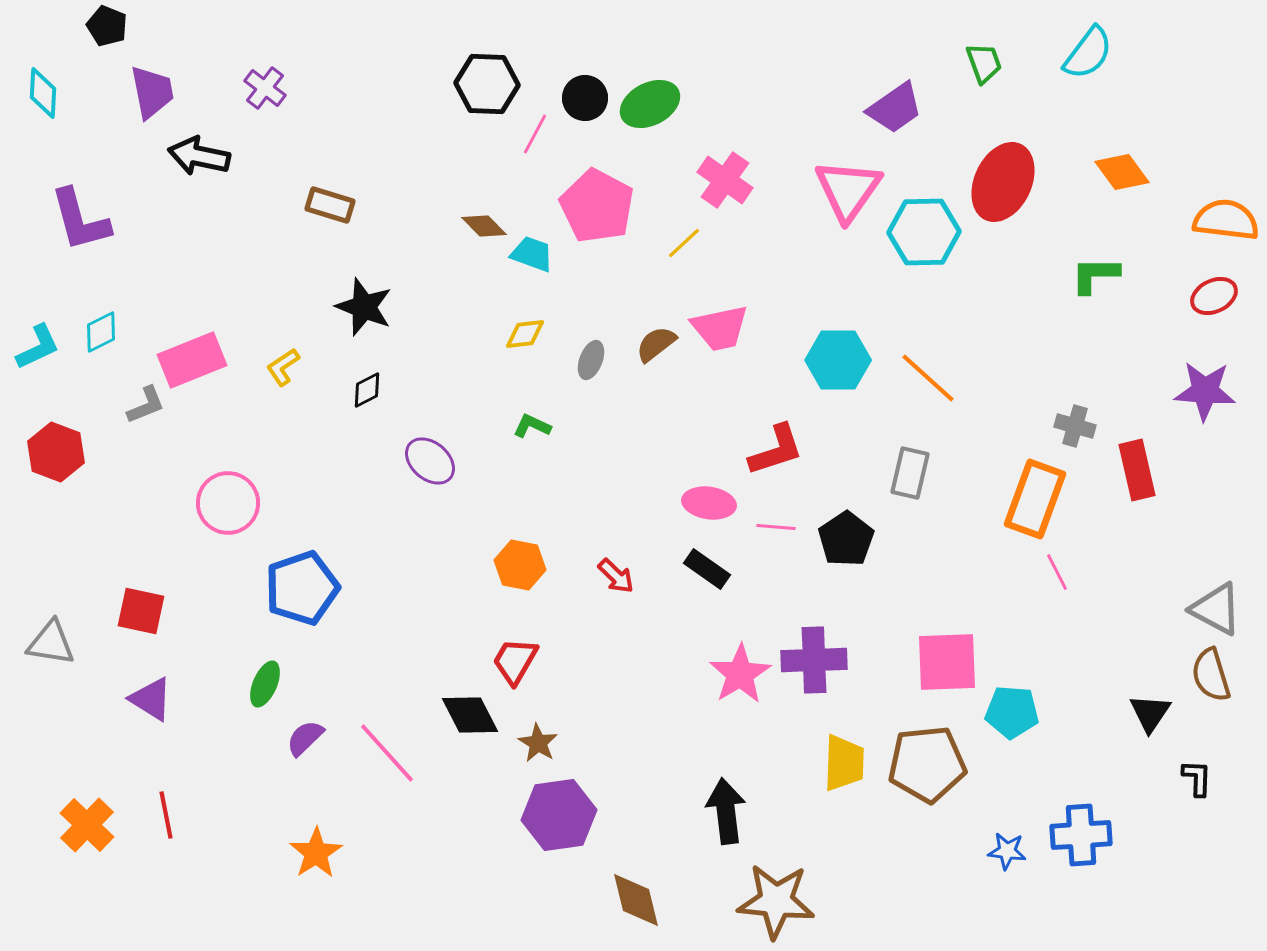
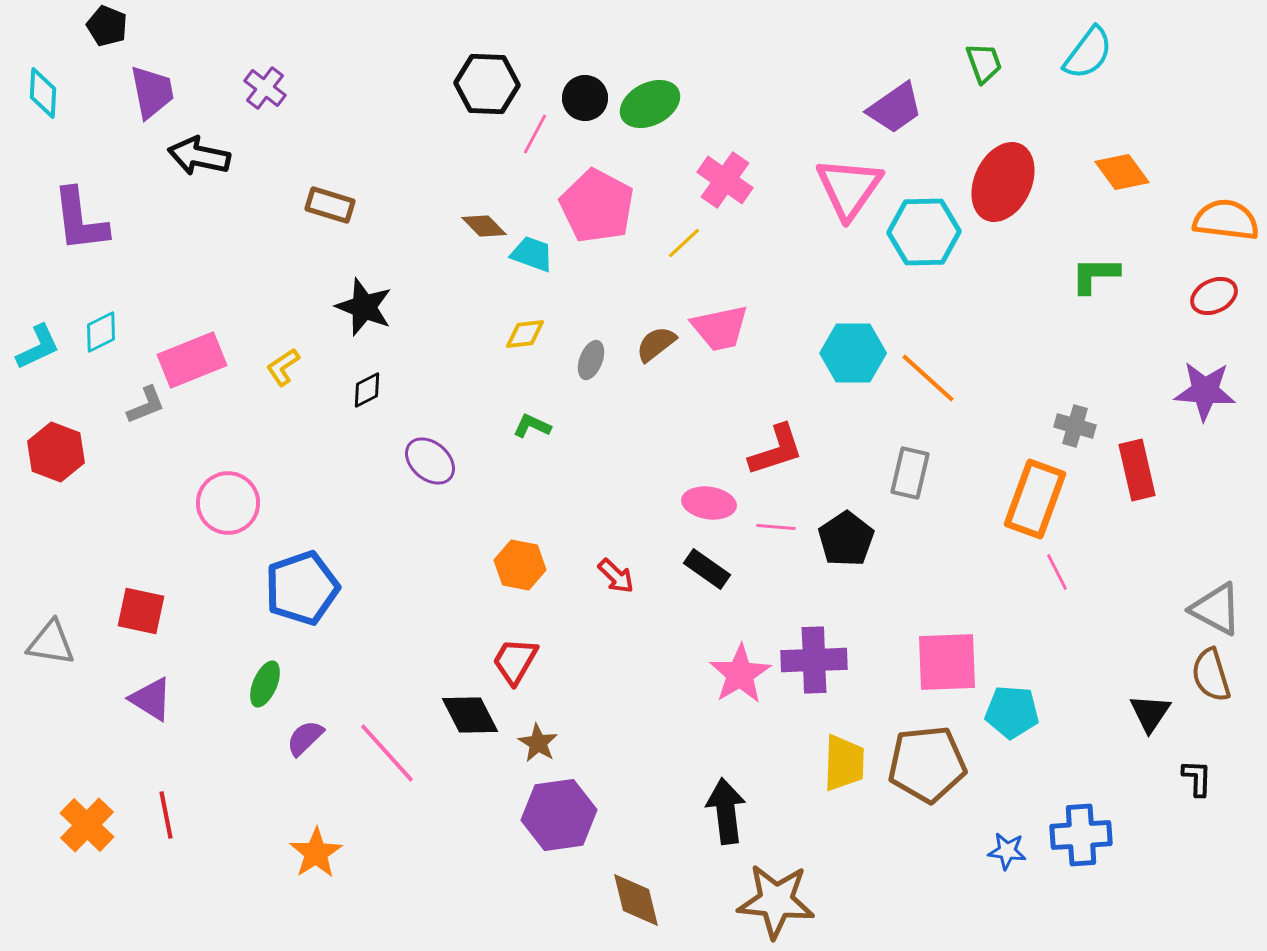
pink triangle at (848, 190): moved 1 px right, 2 px up
purple L-shape at (80, 220): rotated 8 degrees clockwise
cyan hexagon at (838, 360): moved 15 px right, 7 px up
